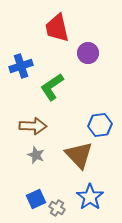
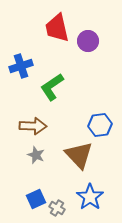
purple circle: moved 12 px up
